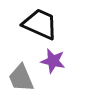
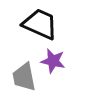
gray trapezoid: moved 3 px right, 1 px up; rotated 12 degrees clockwise
